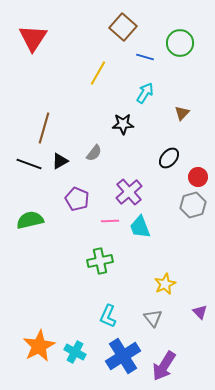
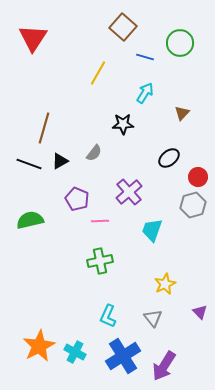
black ellipse: rotated 10 degrees clockwise
pink line: moved 10 px left
cyan trapezoid: moved 12 px right, 3 px down; rotated 40 degrees clockwise
